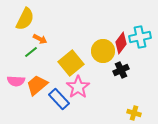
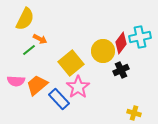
green line: moved 2 px left, 2 px up
